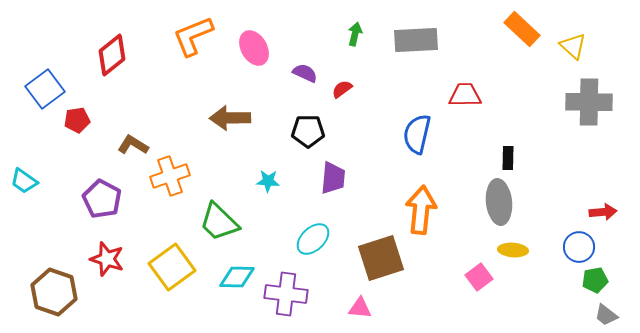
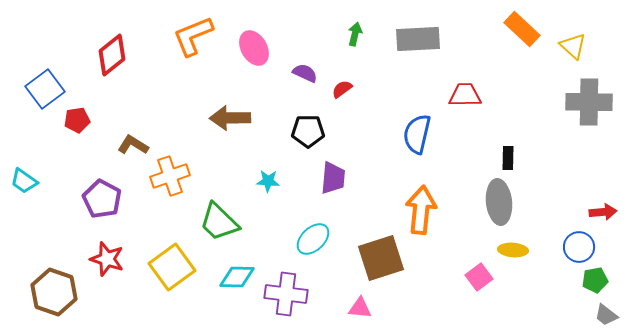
gray rectangle: moved 2 px right, 1 px up
